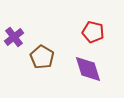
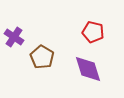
purple cross: rotated 18 degrees counterclockwise
